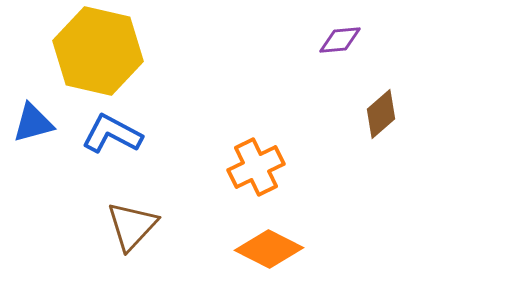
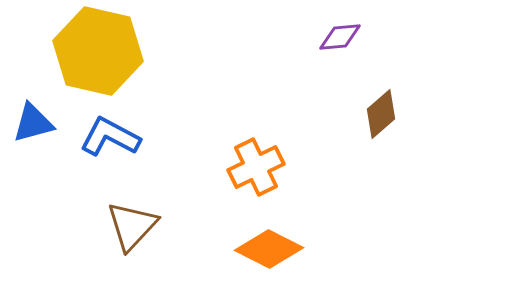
purple diamond: moved 3 px up
blue L-shape: moved 2 px left, 3 px down
